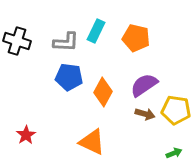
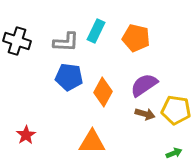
orange triangle: rotated 24 degrees counterclockwise
